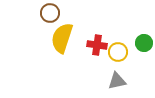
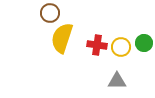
yellow circle: moved 3 px right, 5 px up
gray triangle: rotated 12 degrees clockwise
